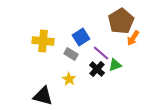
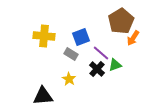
blue square: rotated 12 degrees clockwise
yellow cross: moved 1 px right, 5 px up
black triangle: rotated 20 degrees counterclockwise
